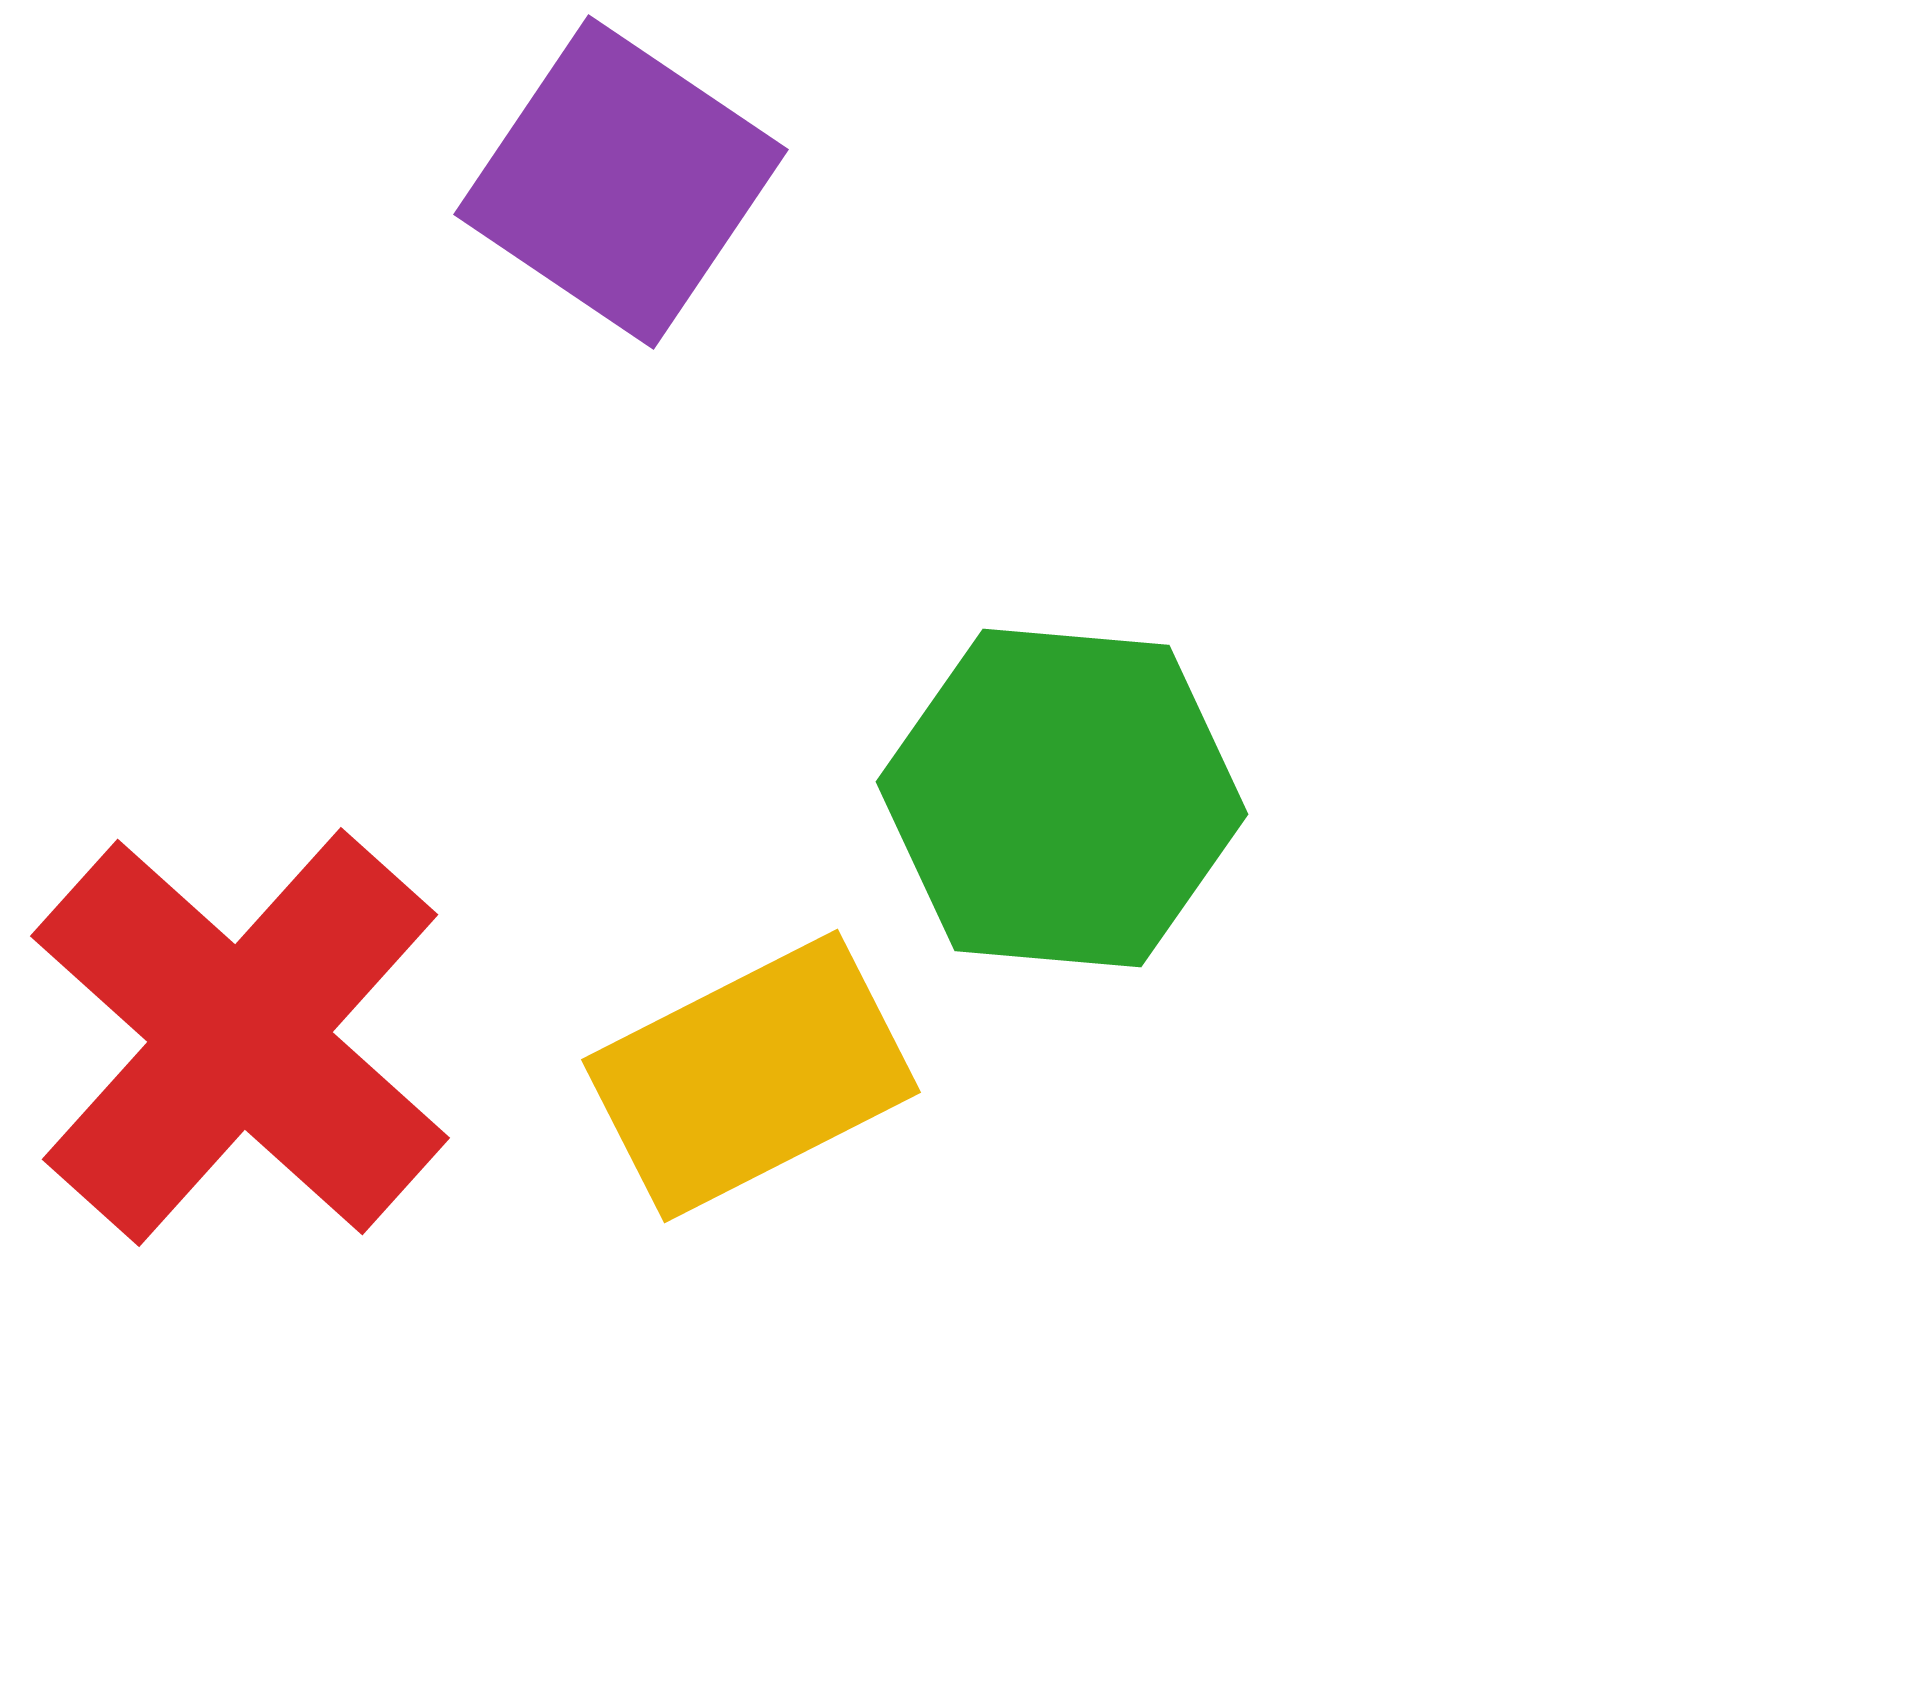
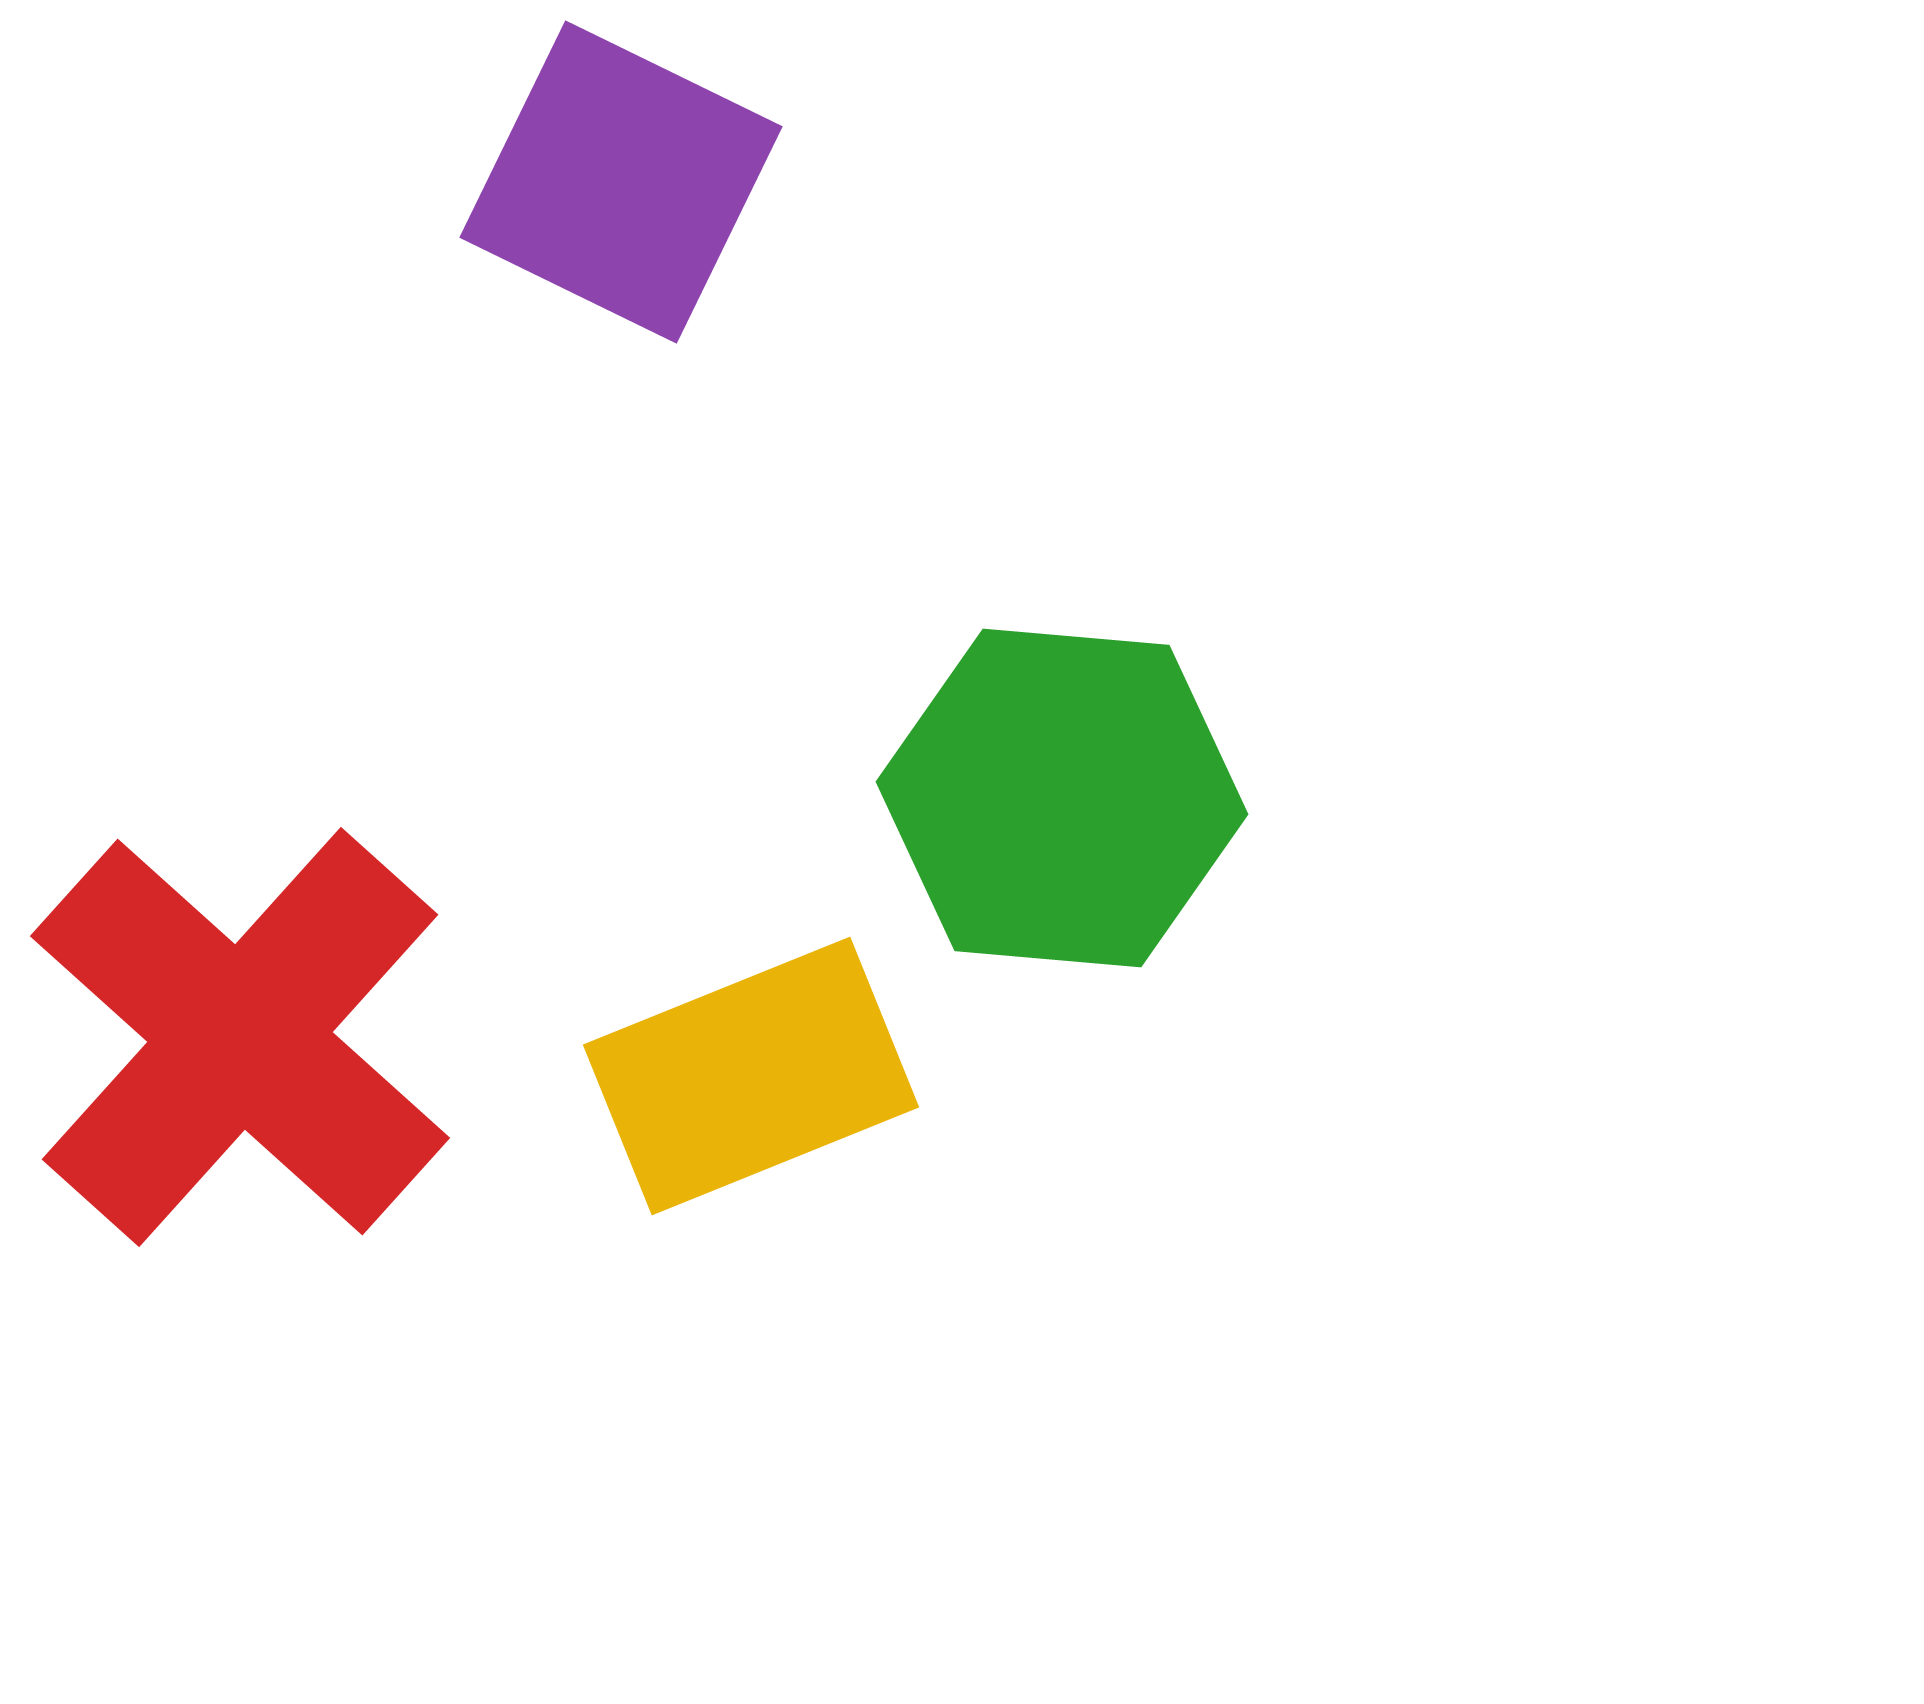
purple square: rotated 8 degrees counterclockwise
yellow rectangle: rotated 5 degrees clockwise
